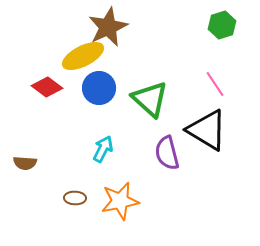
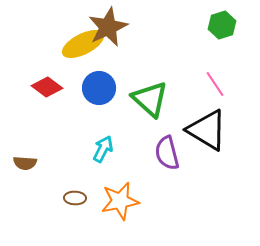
yellow ellipse: moved 12 px up
